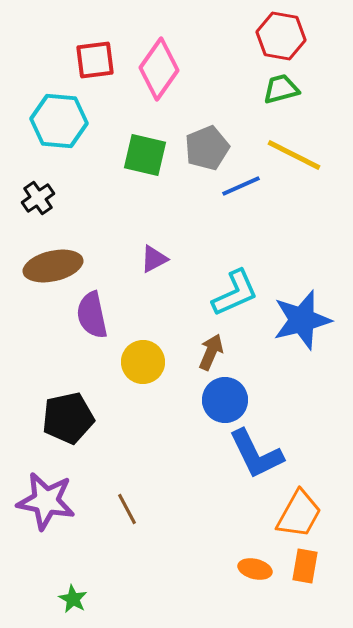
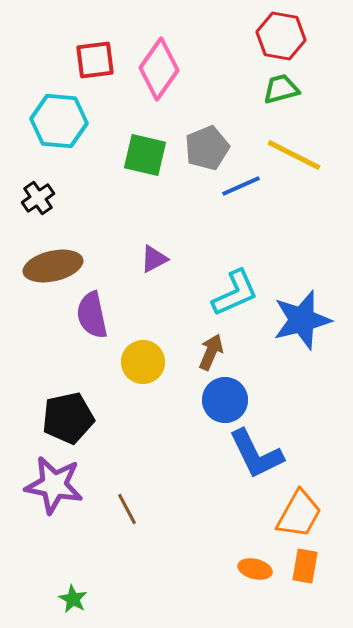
purple star: moved 8 px right, 16 px up
